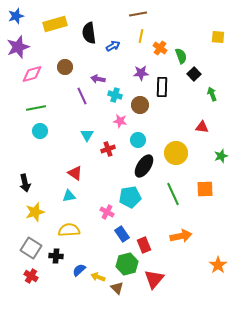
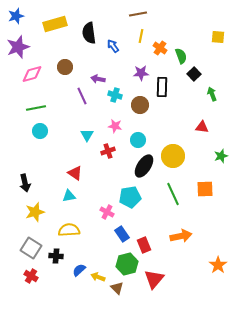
blue arrow at (113, 46): rotated 96 degrees counterclockwise
pink star at (120, 121): moved 5 px left, 5 px down
red cross at (108, 149): moved 2 px down
yellow circle at (176, 153): moved 3 px left, 3 px down
